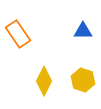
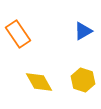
blue triangle: rotated 30 degrees counterclockwise
yellow diamond: moved 5 px left, 1 px down; rotated 56 degrees counterclockwise
